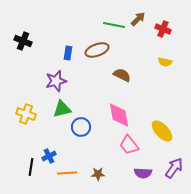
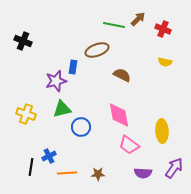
blue rectangle: moved 5 px right, 14 px down
yellow ellipse: rotated 40 degrees clockwise
pink trapezoid: rotated 15 degrees counterclockwise
